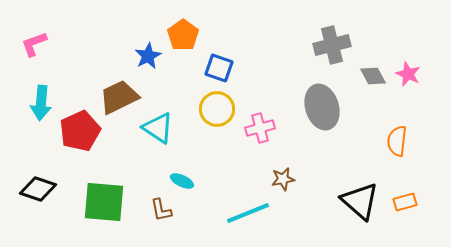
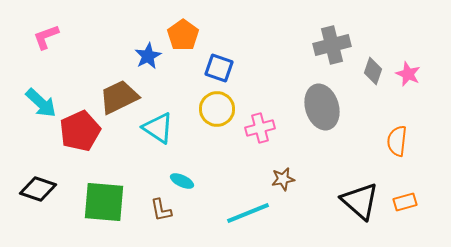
pink L-shape: moved 12 px right, 7 px up
gray diamond: moved 5 px up; rotated 48 degrees clockwise
cyan arrow: rotated 52 degrees counterclockwise
